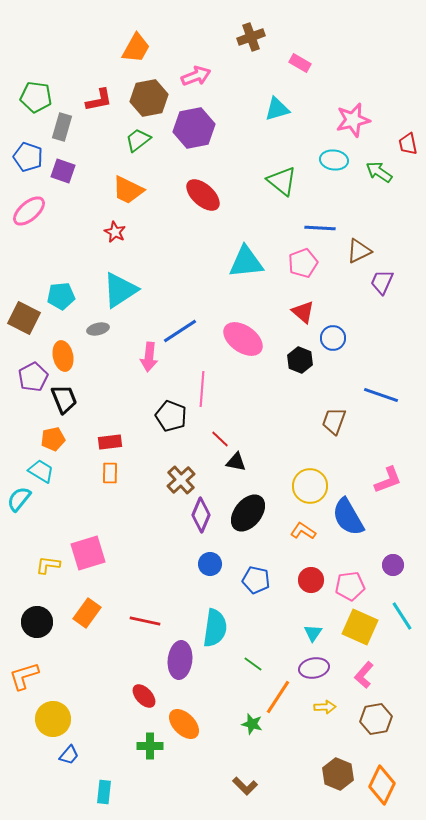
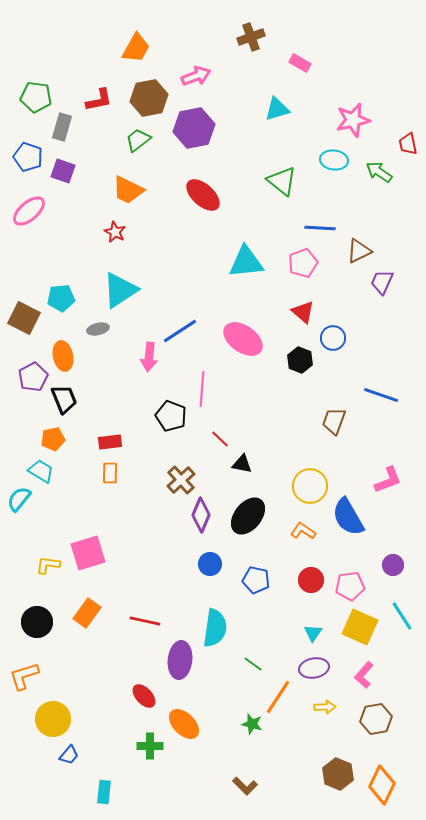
cyan pentagon at (61, 296): moved 2 px down
black triangle at (236, 462): moved 6 px right, 2 px down
black ellipse at (248, 513): moved 3 px down
